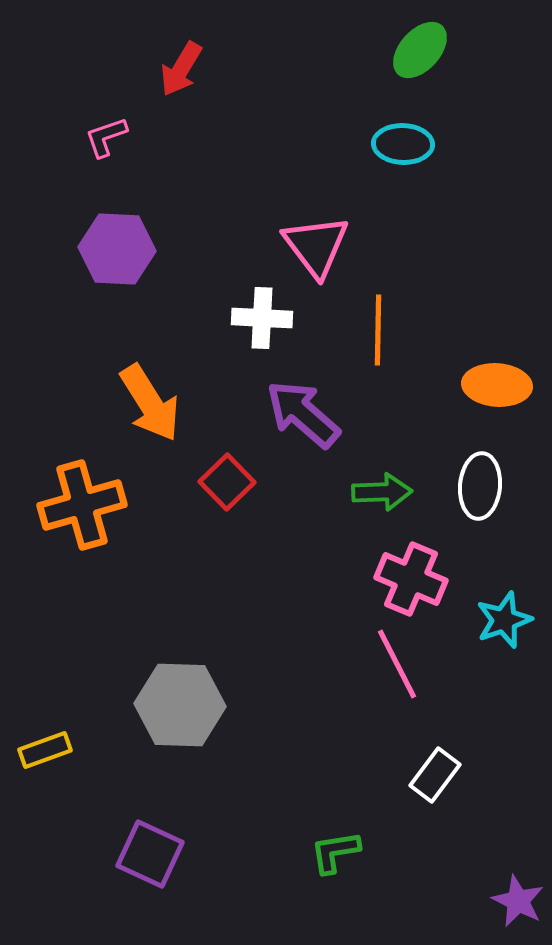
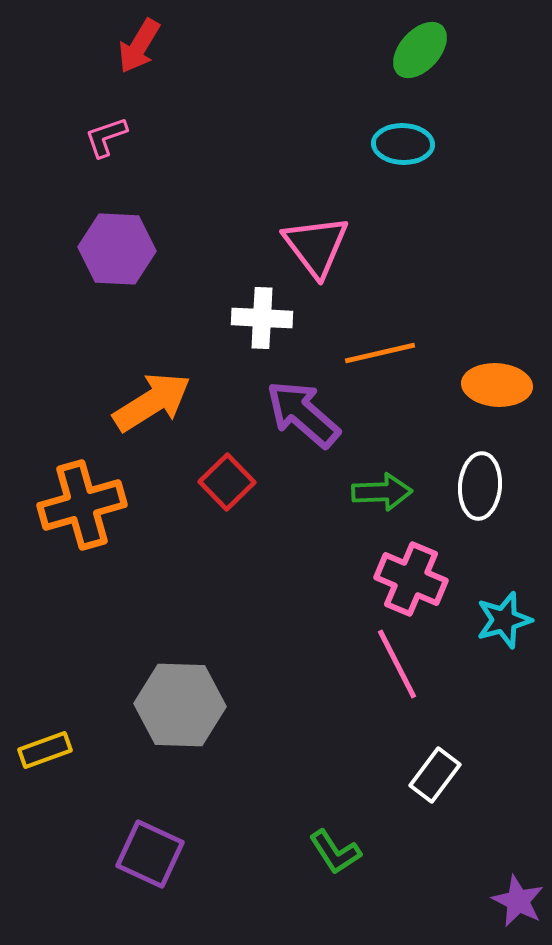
red arrow: moved 42 px left, 23 px up
orange line: moved 2 px right, 23 px down; rotated 76 degrees clockwise
orange arrow: moved 2 px right, 1 px up; rotated 90 degrees counterclockwise
cyan star: rotated 4 degrees clockwise
green L-shape: rotated 114 degrees counterclockwise
